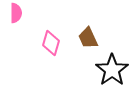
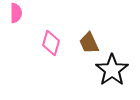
brown trapezoid: moved 1 px right, 5 px down
